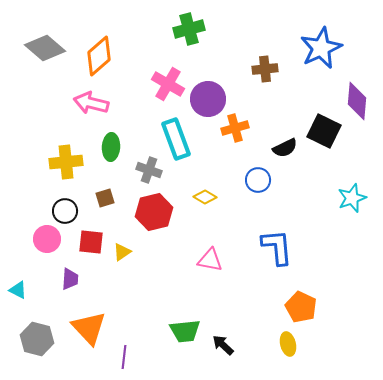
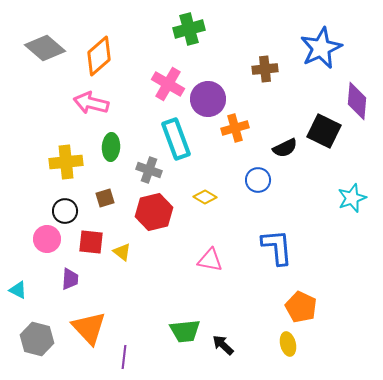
yellow triangle: rotated 48 degrees counterclockwise
